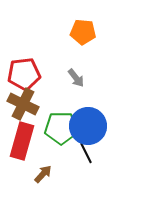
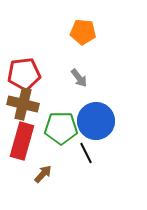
gray arrow: moved 3 px right
brown cross: rotated 12 degrees counterclockwise
blue circle: moved 8 px right, 5 px up
